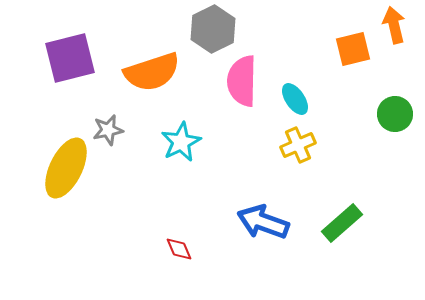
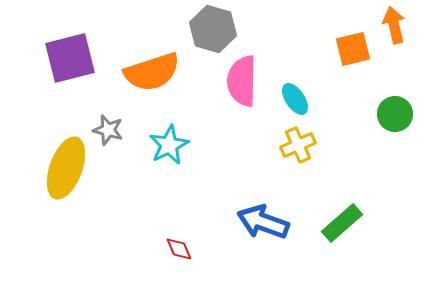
gray hexagon: rotated 18 degrees counterclockwise
gray star: rotated 28 degrees clockwise
cyan star: moved 12 px left, 3 px down
yellow ellipse: rotated 6 degrees counterclockwise
